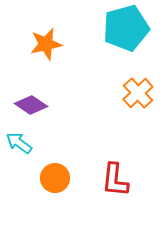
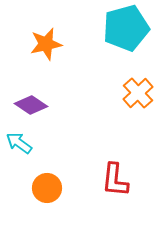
orange circle: moved 8 px left, 10 px down
